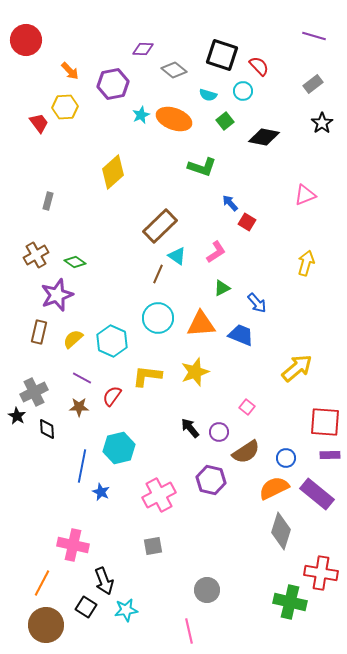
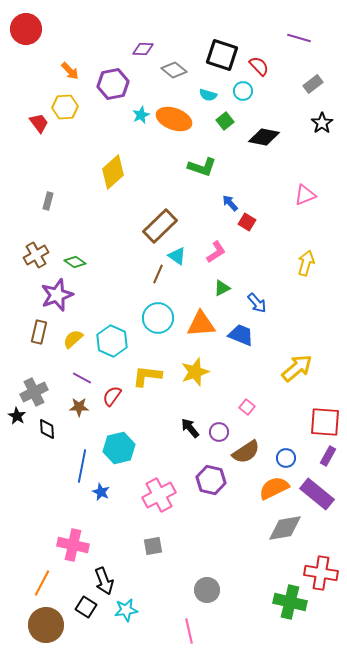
purple line at (314, 36): moved 15 px left, 2 px down
red circle at (26, 40): moved 11 px up
purple rectangle at (330, 455): moved 2 px left, 1 px down; rotated 60 degrees counterclockwise
gray diamond at (281, 531): moved 4 px right, 3 px up; rotated 63 degrees clockwise
